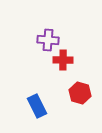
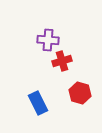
red cross: moved 1 px left, 1 px down; rotated 18 degrees counterclockwise
blue rectangle: moved 1 px right, 3 px up
